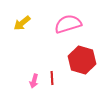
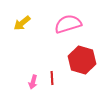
pink arrow: moved 1 px left, 1 px down
